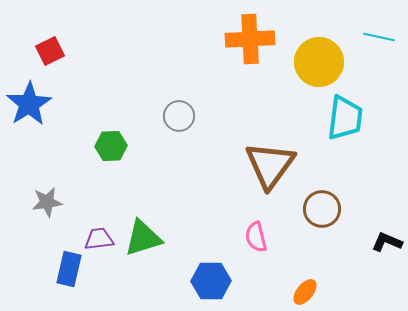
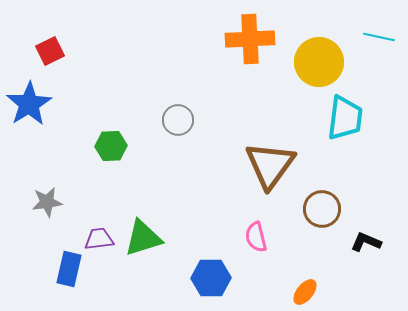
gray circle: moved 1 px left, 4 px down
black L-shape: moved 21 px left
blue hexagon: moved 3 px up
